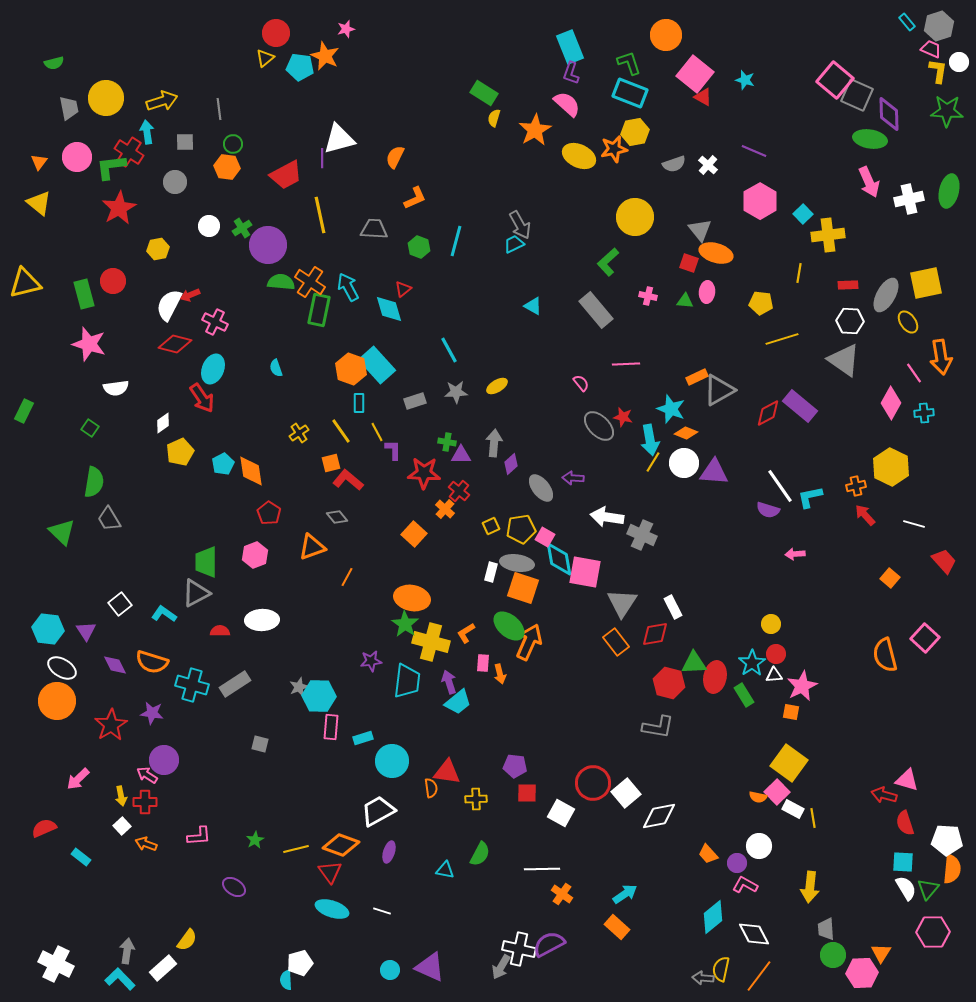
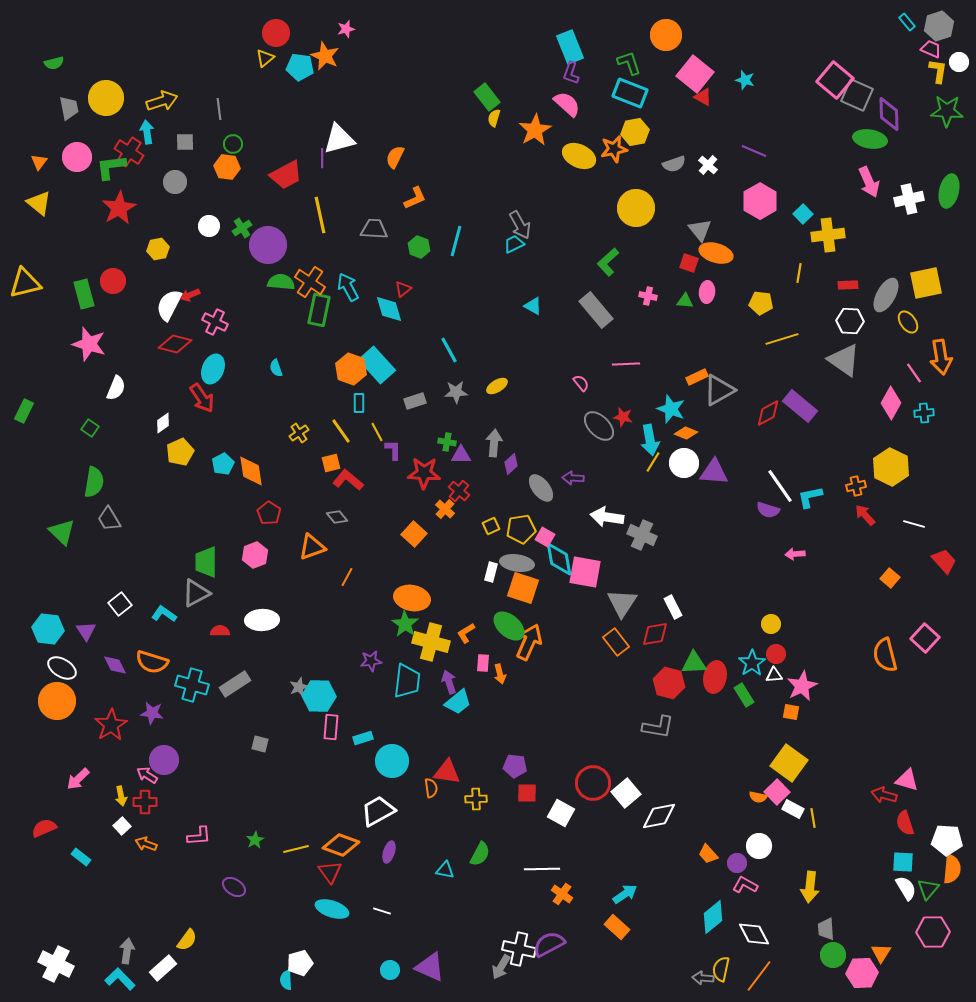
green rectangle at (484, 93): moved 3 px right, 4 px down; rotated 20 degrees clockwise
yellow circle at (635, 217): moved 1 px right, 9 px up
white semicircle at (116, 388): rotated 60 degrees counterclockwise
